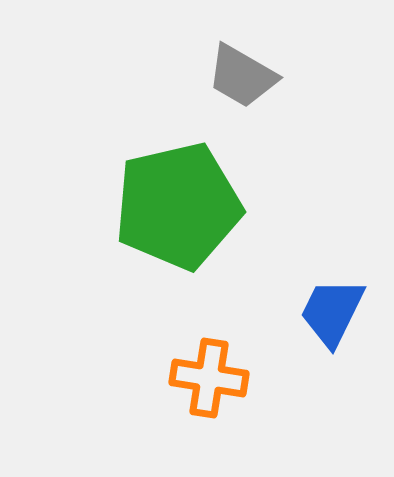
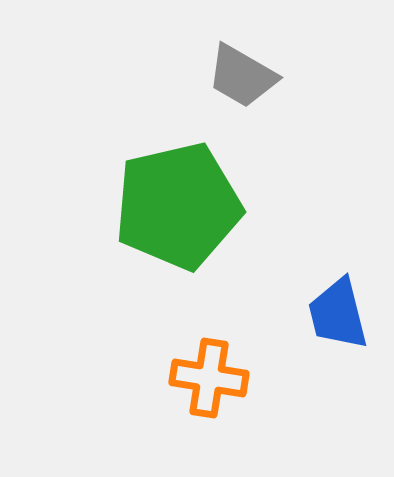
blue trapezoid: moved 6 px right, 2 px down; rotated 40 degrees counterclockwise
